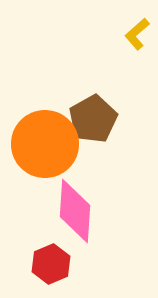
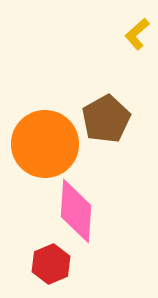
brown pentagon: moved 13 px right
pink diamond: moved 1 px right
